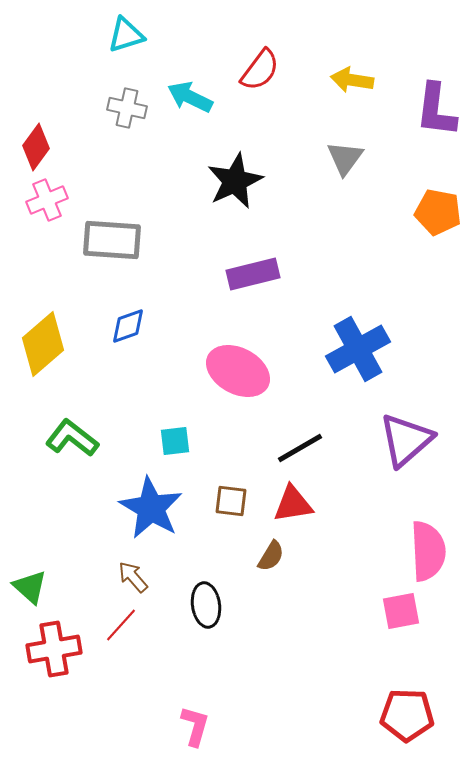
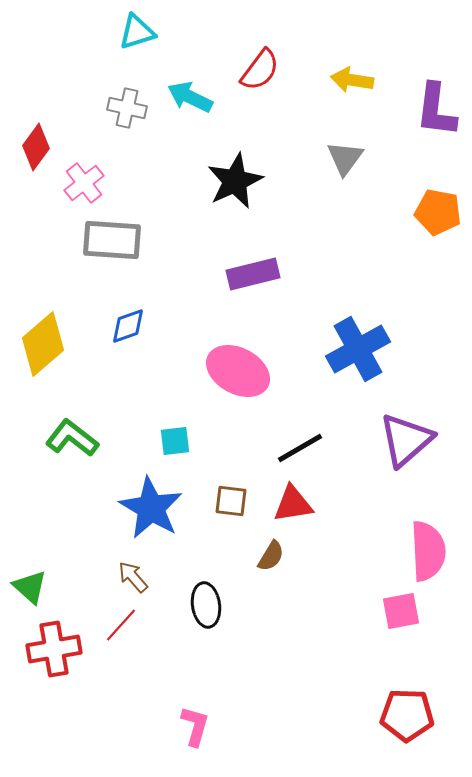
cyan triangle: moved 11 px right, 3 px up
pink cross: moved 37 px right, 17 px up; rotated 15 degrees counterclockwise
